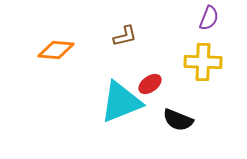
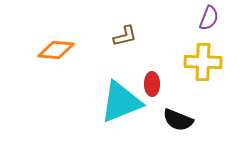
red ellipse: moved 2 px right; rotated 55 degrees counterclockwise
